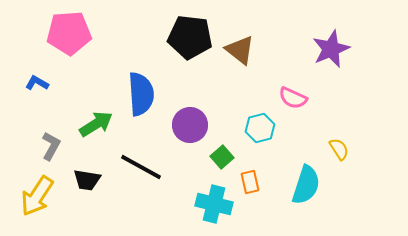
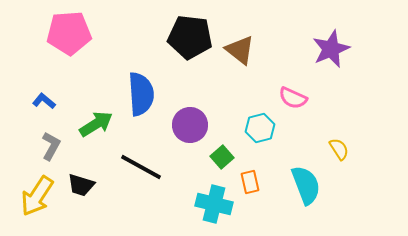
blue L-shape: moved 7 px right, 18 px down; rotated 10 degrees clockwise
black trapezoid: moved 6 px left, 5 px down; rotated 8 degrees clockwise
cyan semicircle: rotated 39 degrees counterclockwise
